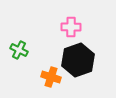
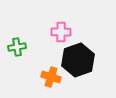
pink cross: moved 10 px left, 5 px down
green cross: moved 2 px left, 3 px up; rotated 36 degrees counterclockwise
